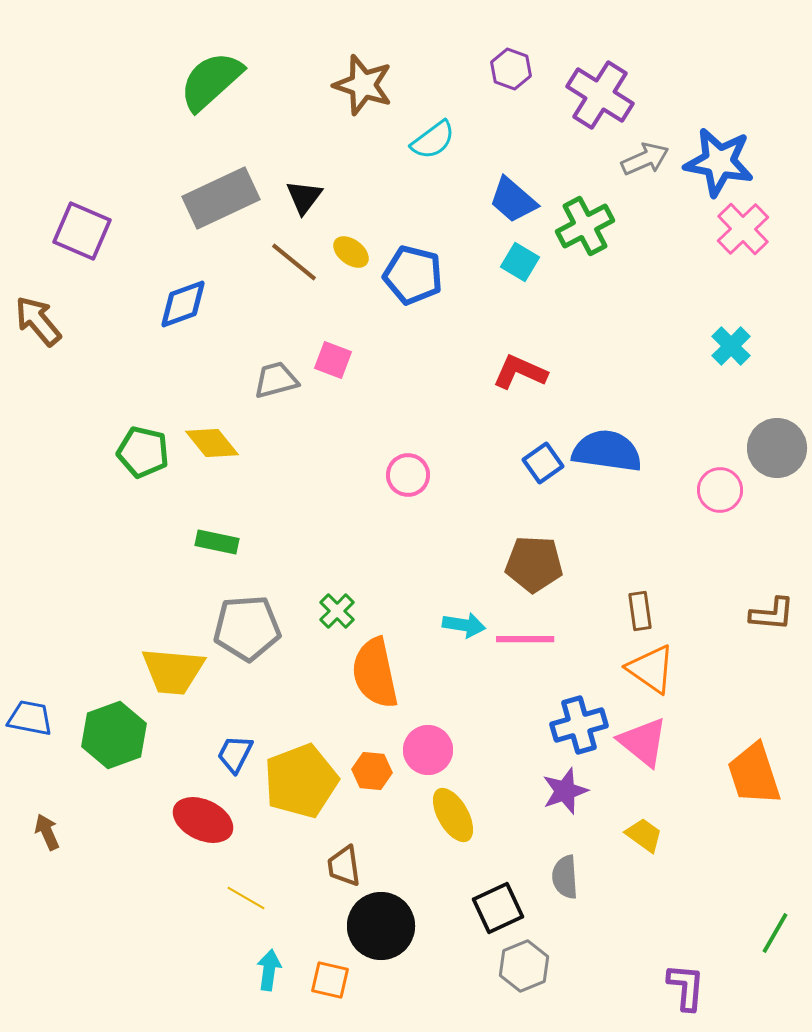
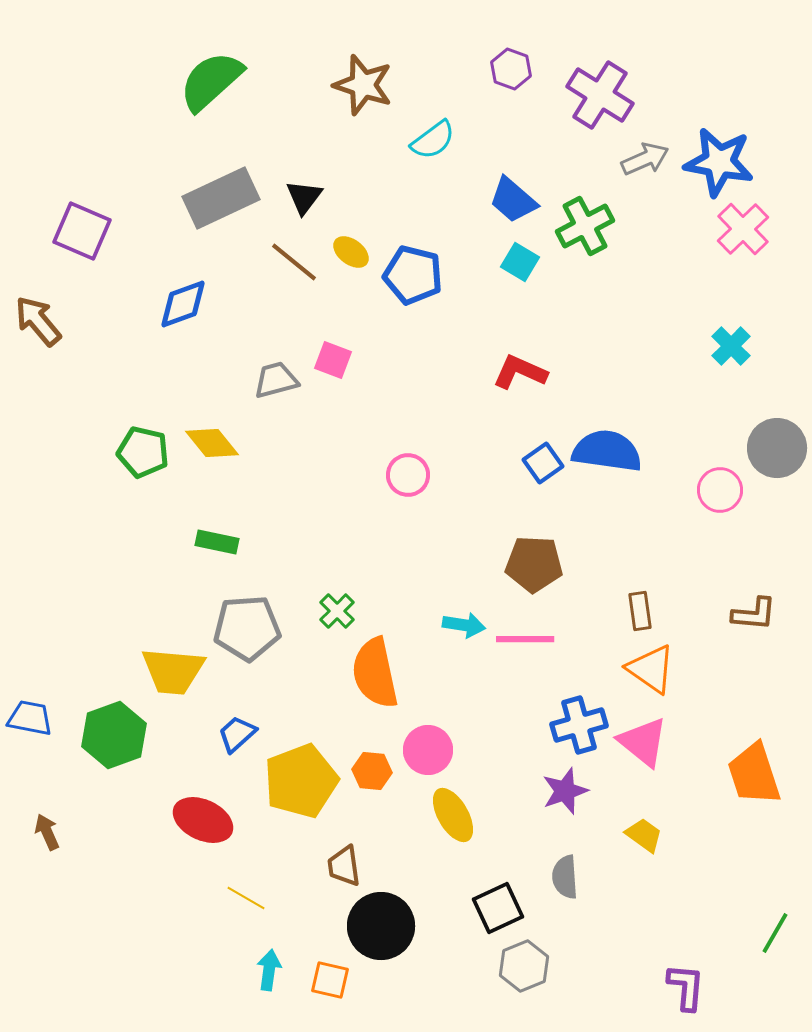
brown L-shape at (772, 614): moved 18 px left
blue trapezoid at (235, 754): moved 2 px right, 20 px up; rotated 21 degrees clockwise
